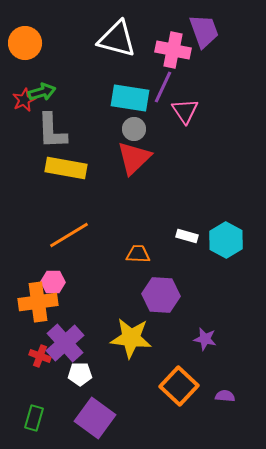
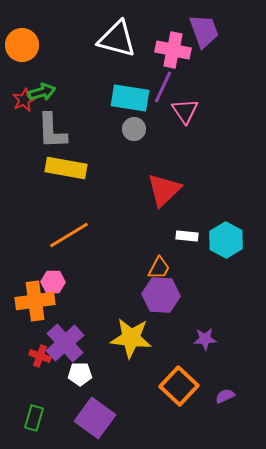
orange circle: moved 3 px left, 2 px down
red triangle: moved 30 px right, 32 px down
white rectangle: rotated 10 degrees counterclockwise
orange trapezoid: moved 21 px right, 14 px down; rotated 115 degrees clockwise
orange cross: moved 3 px left, 1 px up
purple star: rotated 15 degrees counterclockwise
purple semicircle: rotated 30 degrees counterclockwise
